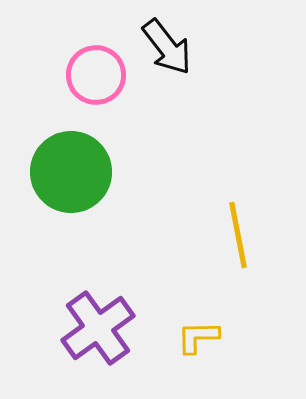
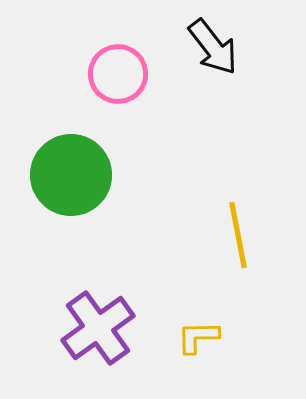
black arrow: moved 46 px right
pink circle: moved 22 px right, 1 px up
green circle: moved 3 px down
